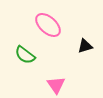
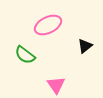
pink ellipse: rotated 68 degrees counterclockwise
black triangle: rotated 21 degrees counterclockwise
